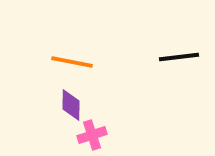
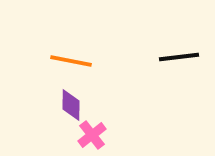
orange line: moved 1 px left, 1 px up
pink cross: rotated 20 degrees counterclockwise
